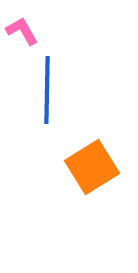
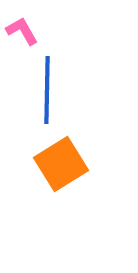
orange square: moved 31 px left, 3 px up
